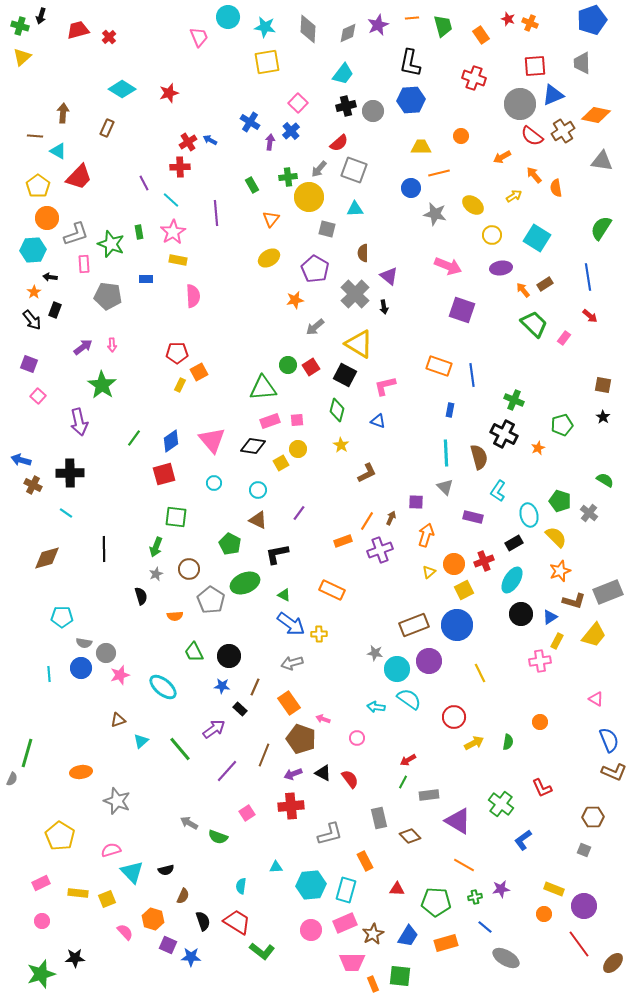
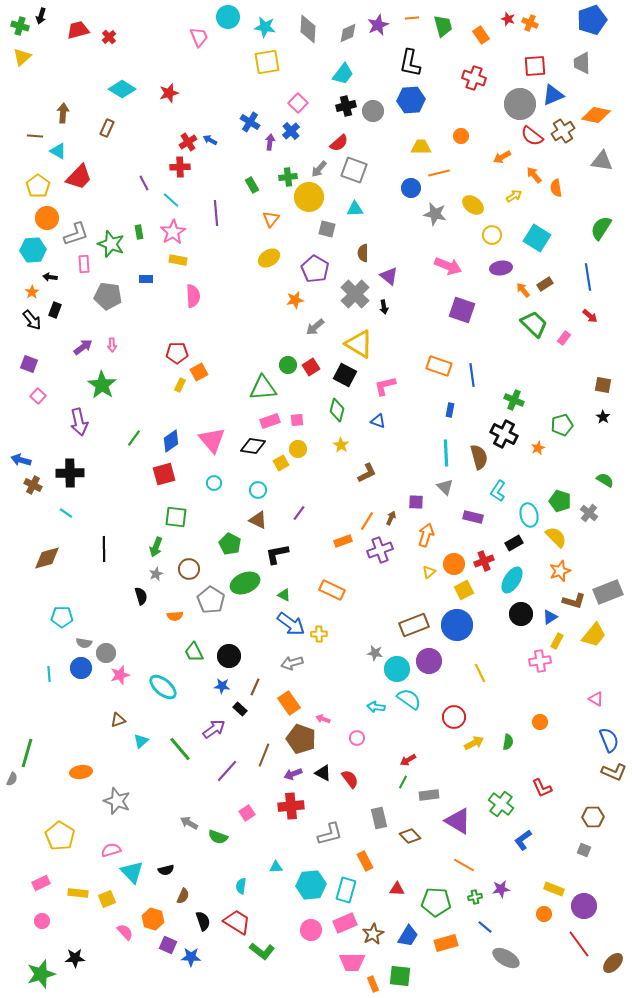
orange star at (34, 292): moved 2 px left
